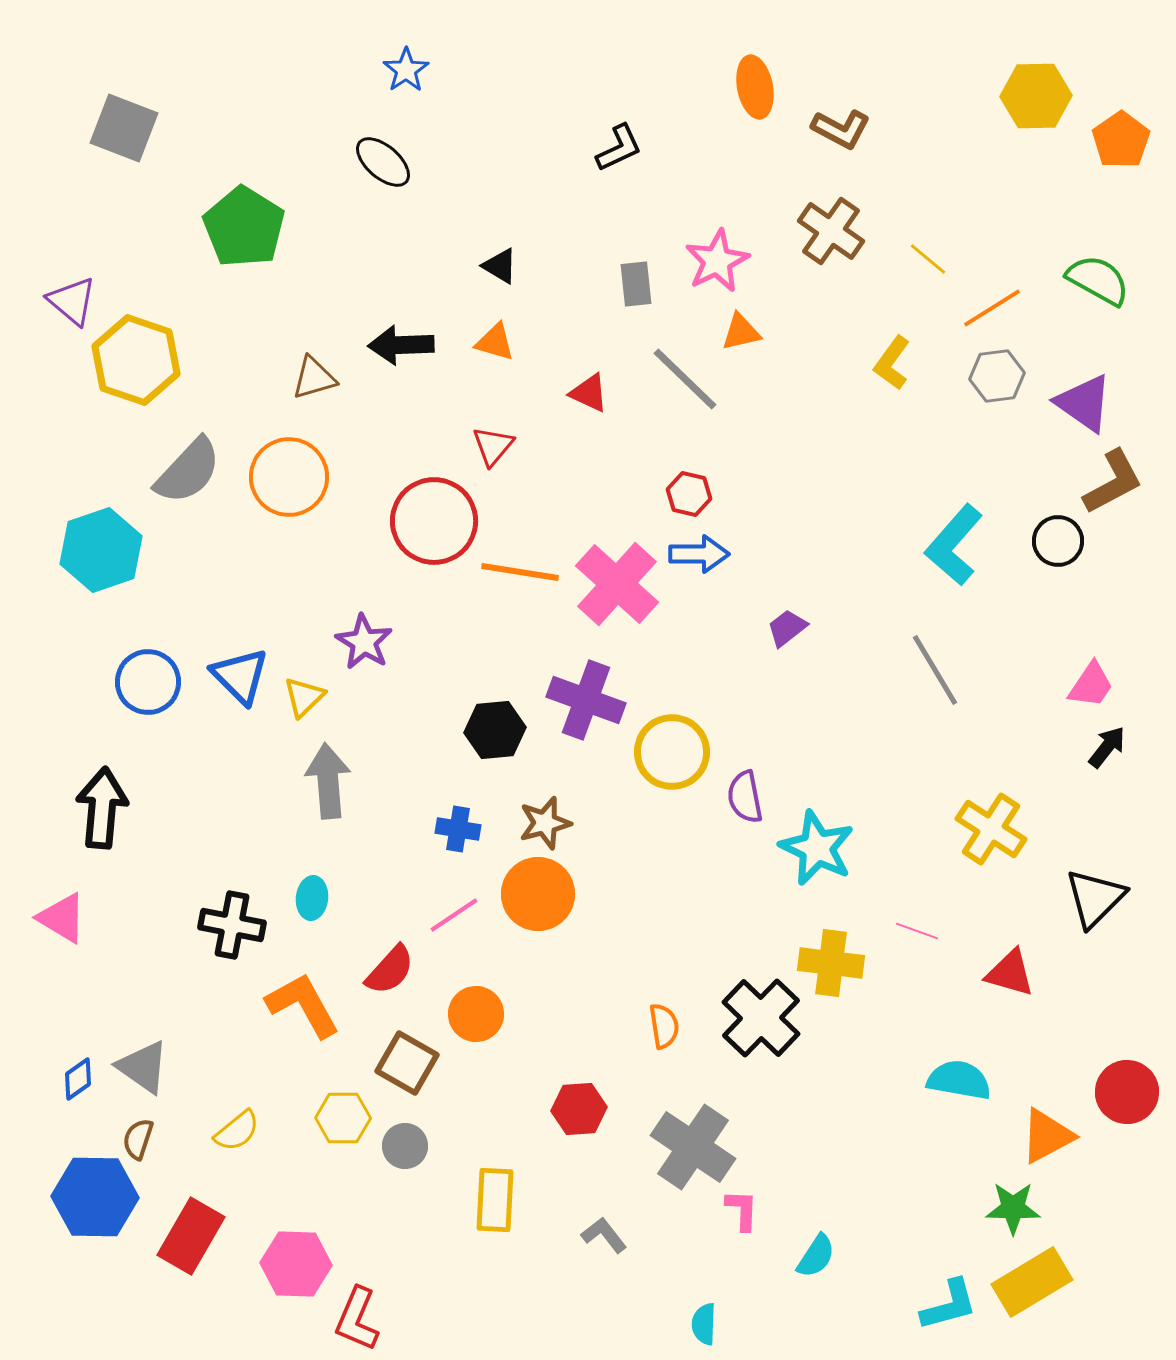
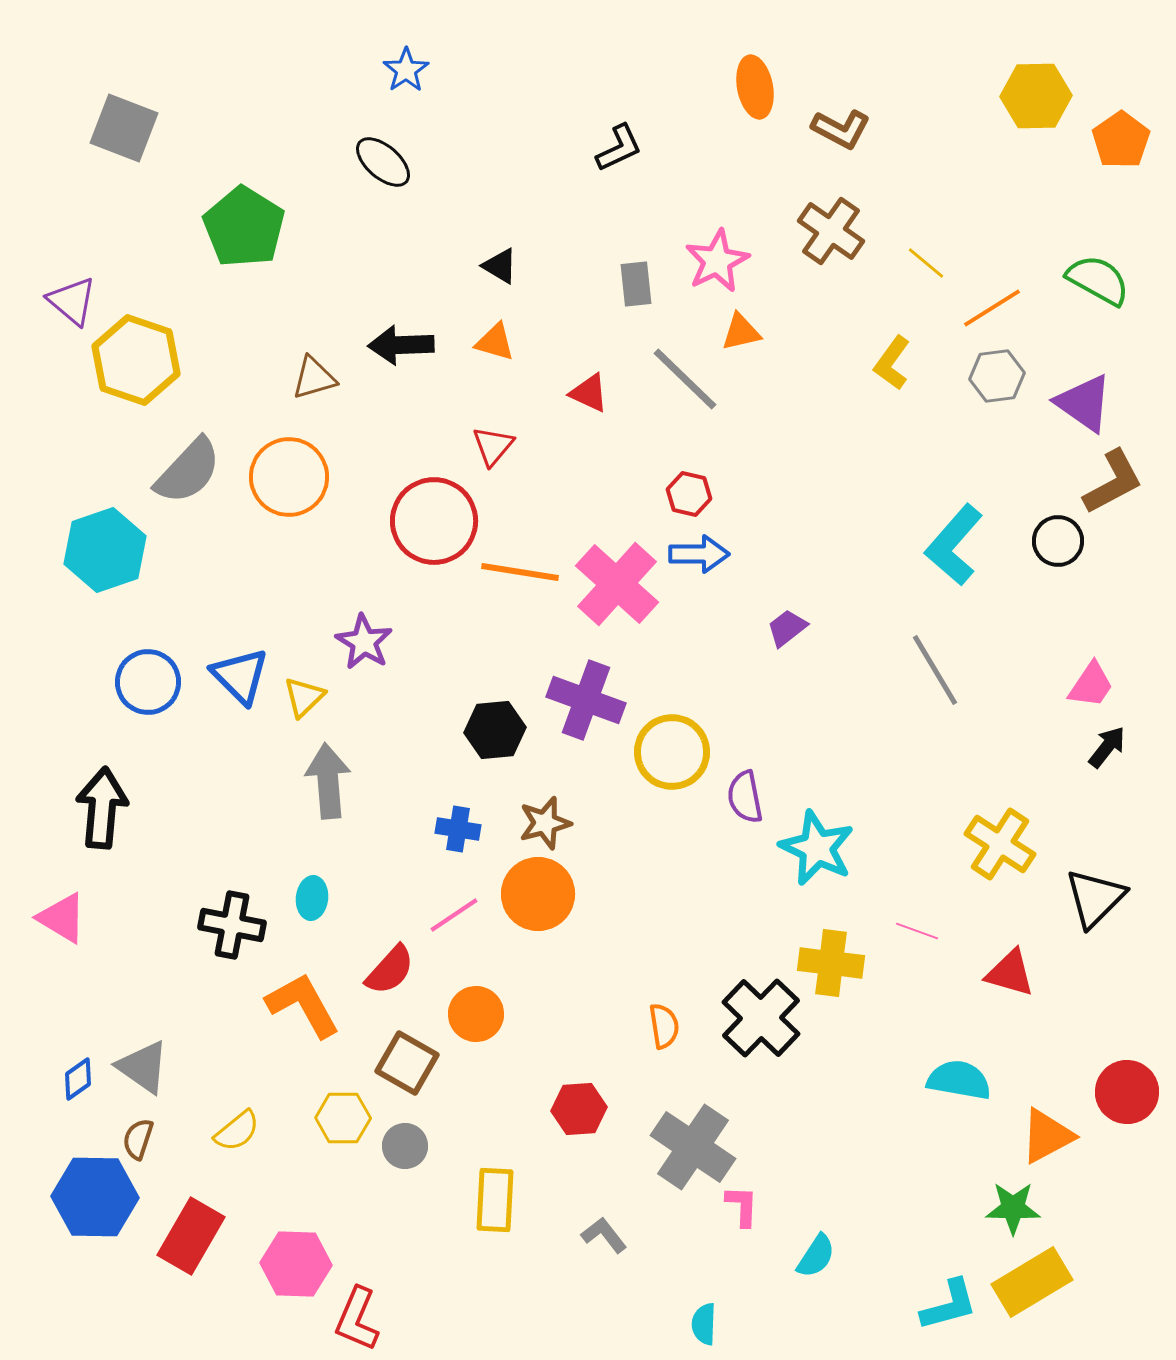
yellow line at (928, 259): moved 2 px left, 4 px down
cyan hexagon at (101, 550): moved 4 px right
yellow cross at (991, 829): moved 9 px right, 15 px down
pink L-shape at (742, 1210): moved 4 px up
